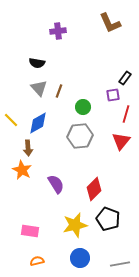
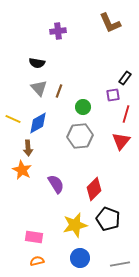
yellow line: moved 2 px right, 1 px up; rotated 21 degrees counterclockwise
pink rectangle: moved 4 px right, 6 px down
